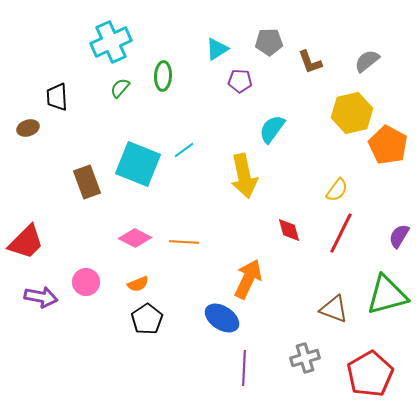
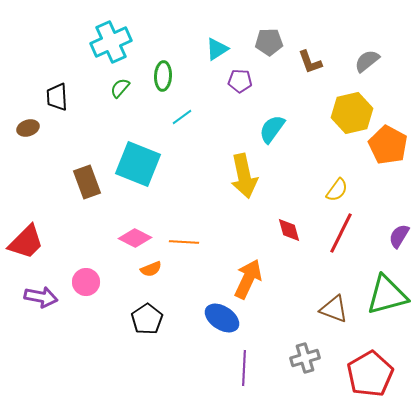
cyan line: moved 2 px left, 33 px up
orange semicircle: moved 13 px right, 15 px up
